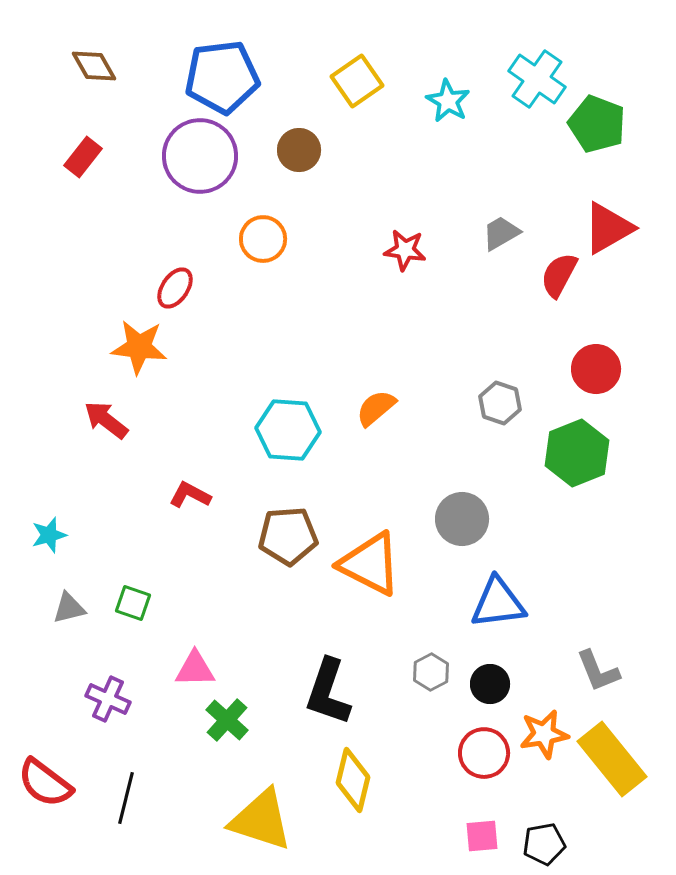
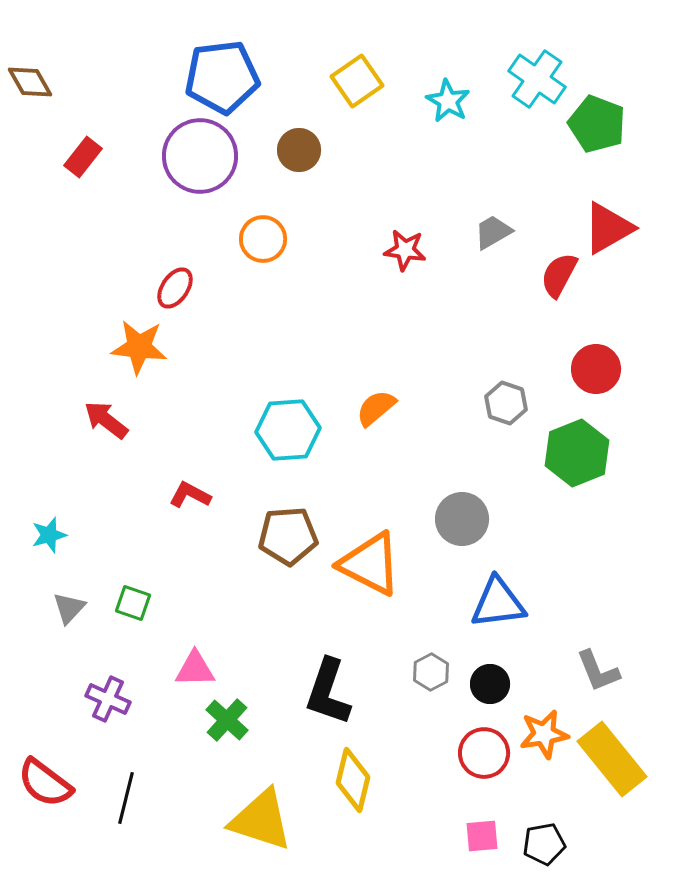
brown diamond at (94, 66): moved 64 px left, 16 px down
gray trapezoid at (501, 233): moved 8 px left, 1 px up
gray hexagon at (500, 403): moved 6 px right
cyan hexagon at (288, 430): rotated 8 degrees counterclockwise
gray triangle at (69, 608): rotated 33 degrees counterclockwise
